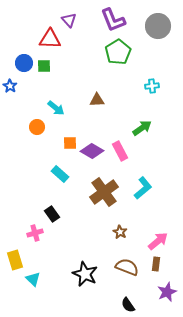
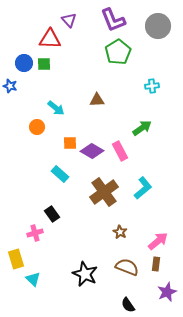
green square: moved 2 px up
blue star: rotated 16 degrees counterclockwise
yellow rectangle: moved 1 px right, 1 px up
